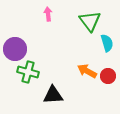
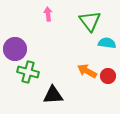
cyan semicircle: rotated 66 degrees counterclockwise
